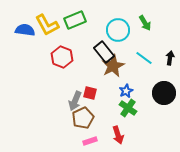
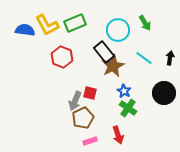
green rectangle: moved 3 px down
blue star: moved 2 px left; rotated 16 degrees counterclockwise
